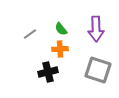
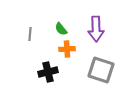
gray line: rotated 48 degrees counterclockwise
orange cross: moved 7 px right
gray square: moved 3 px right
